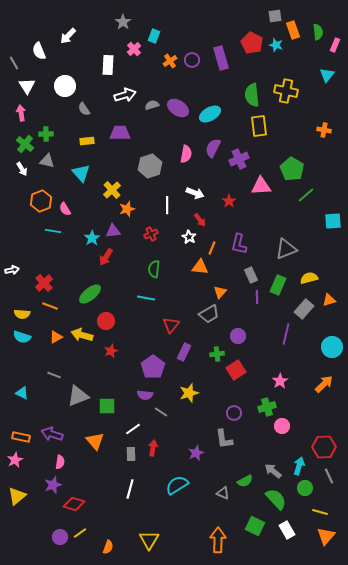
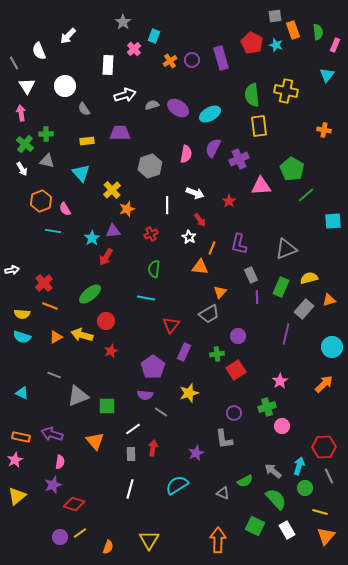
green rectangle at (278, 285): moved 3 px right, 2 px down
